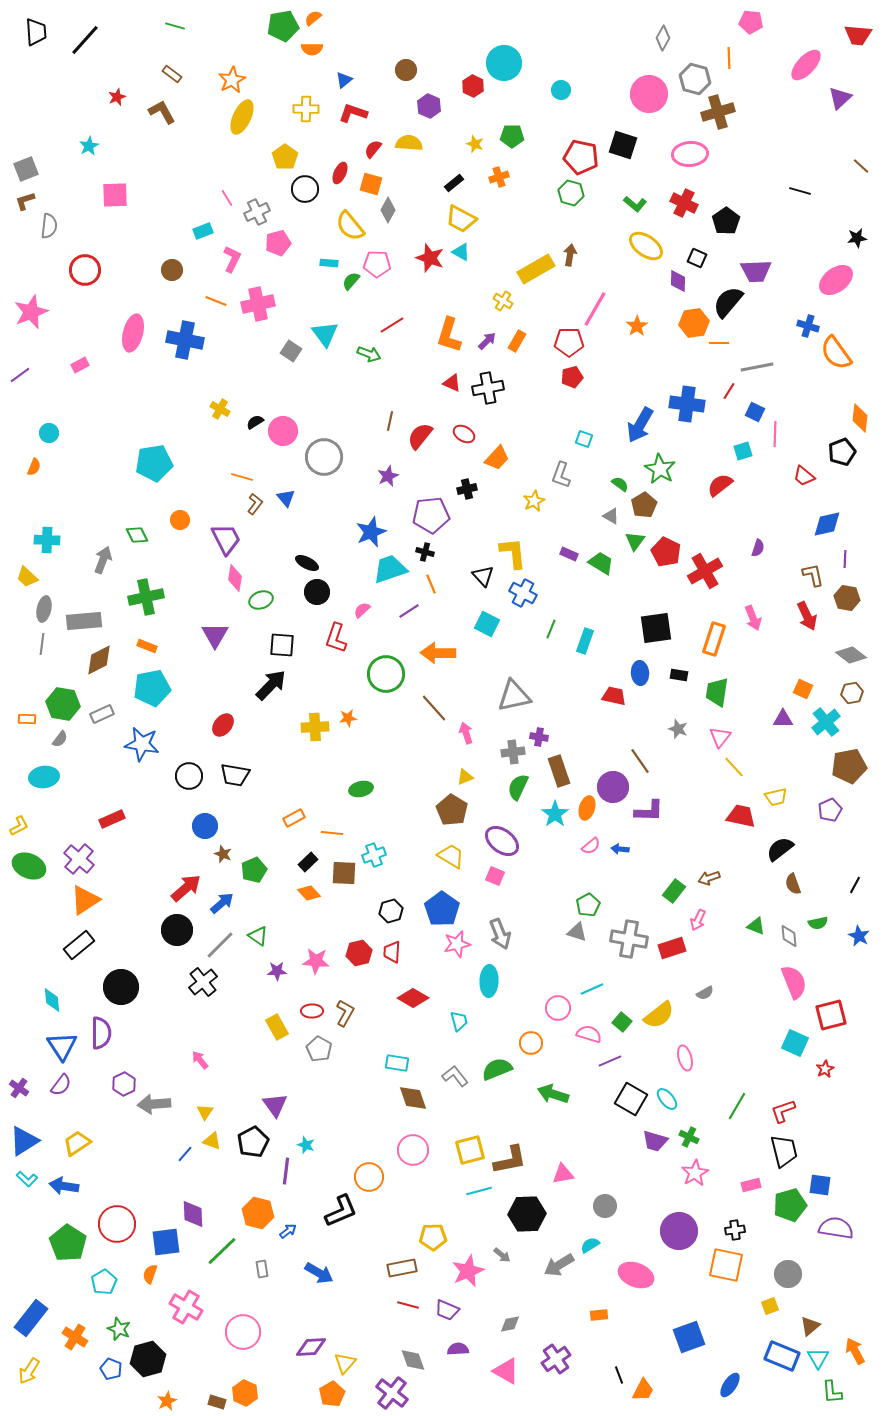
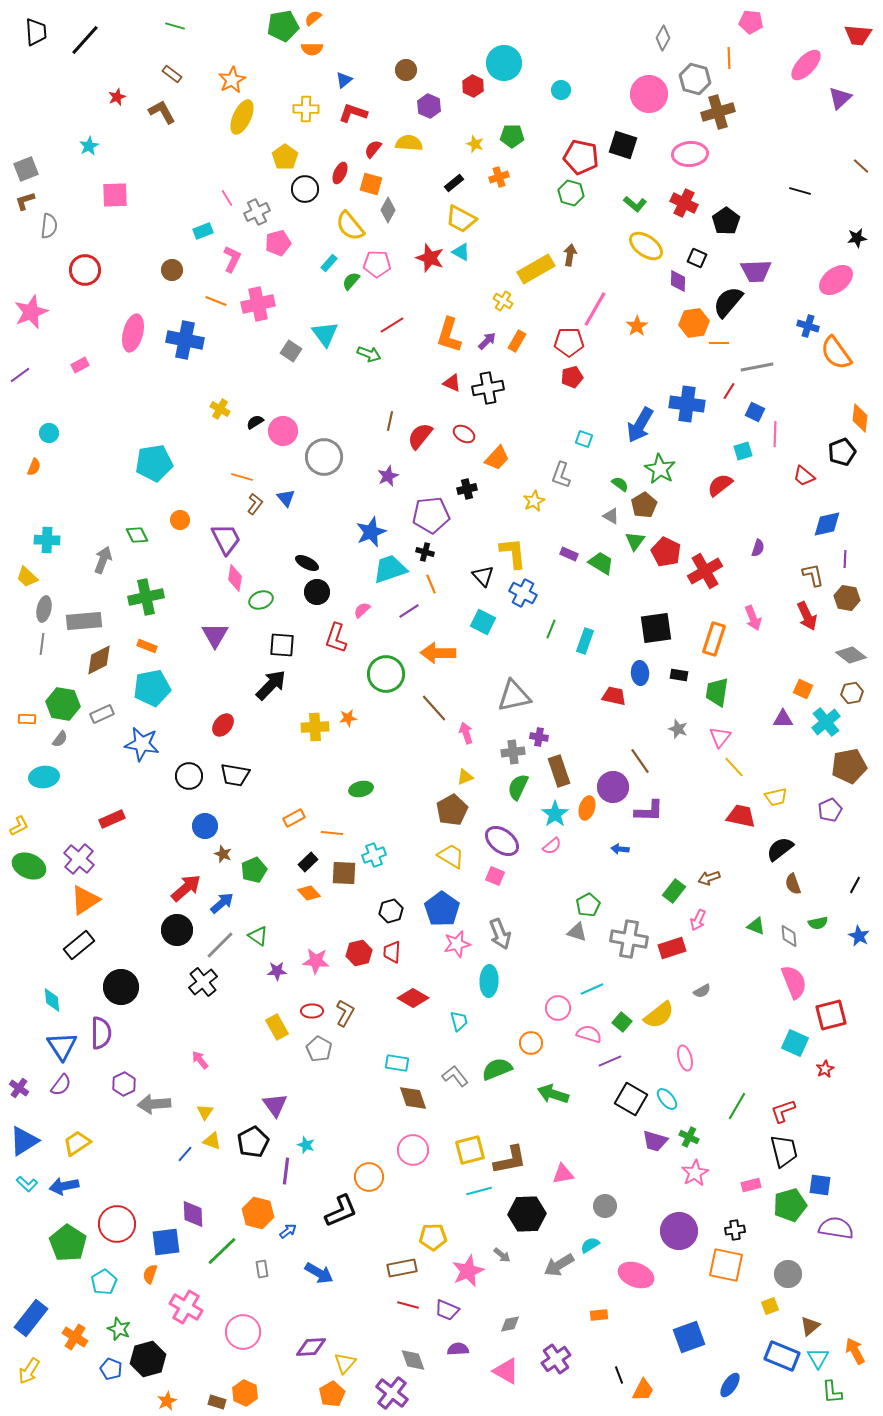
cyan rectangle at (329, 263): rotated 54 degrees counterclockwise
cyan square at (487, 624): moved 4 px left, 2 px up
brown pentagon at (452, 810): rotated 12 degrees clockwise
pink semicircle at (591, 846): moved 39 px left
gray semicircle at (705, 993): moved 3 px left, 2 px up
cyan L-shape at (27, 1179): moved 5 px down
blue arrow at (64, 1186): rotated 20 degrees counterclockwise
